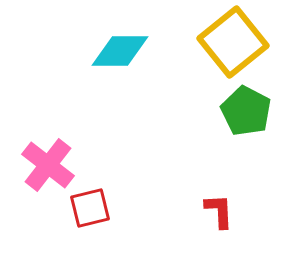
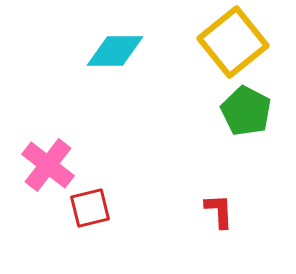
cyan diamond: moved 5 px left
